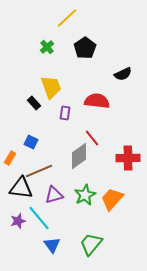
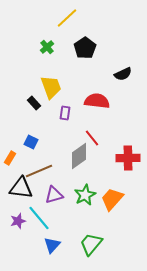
blue triangle: rotated 18 degrees clockwise
